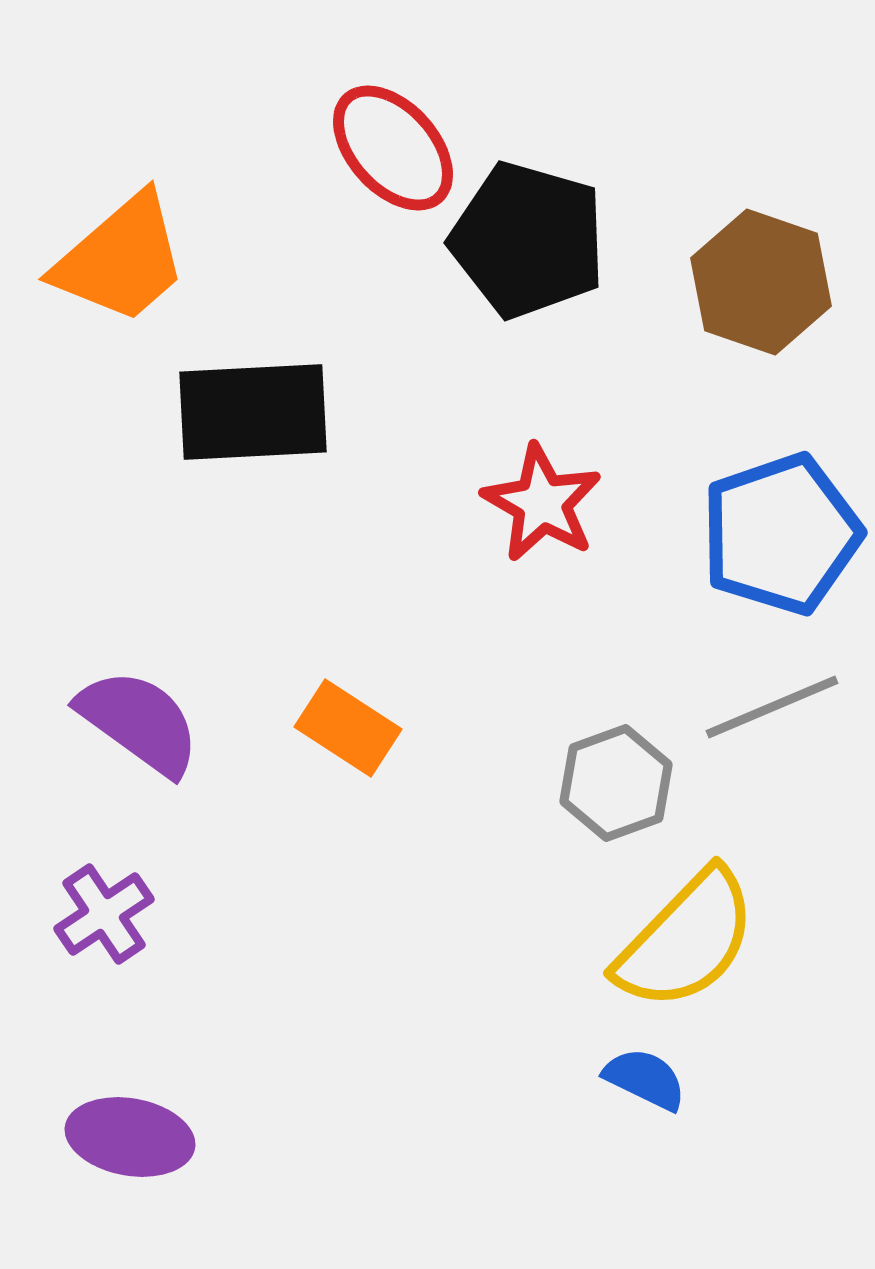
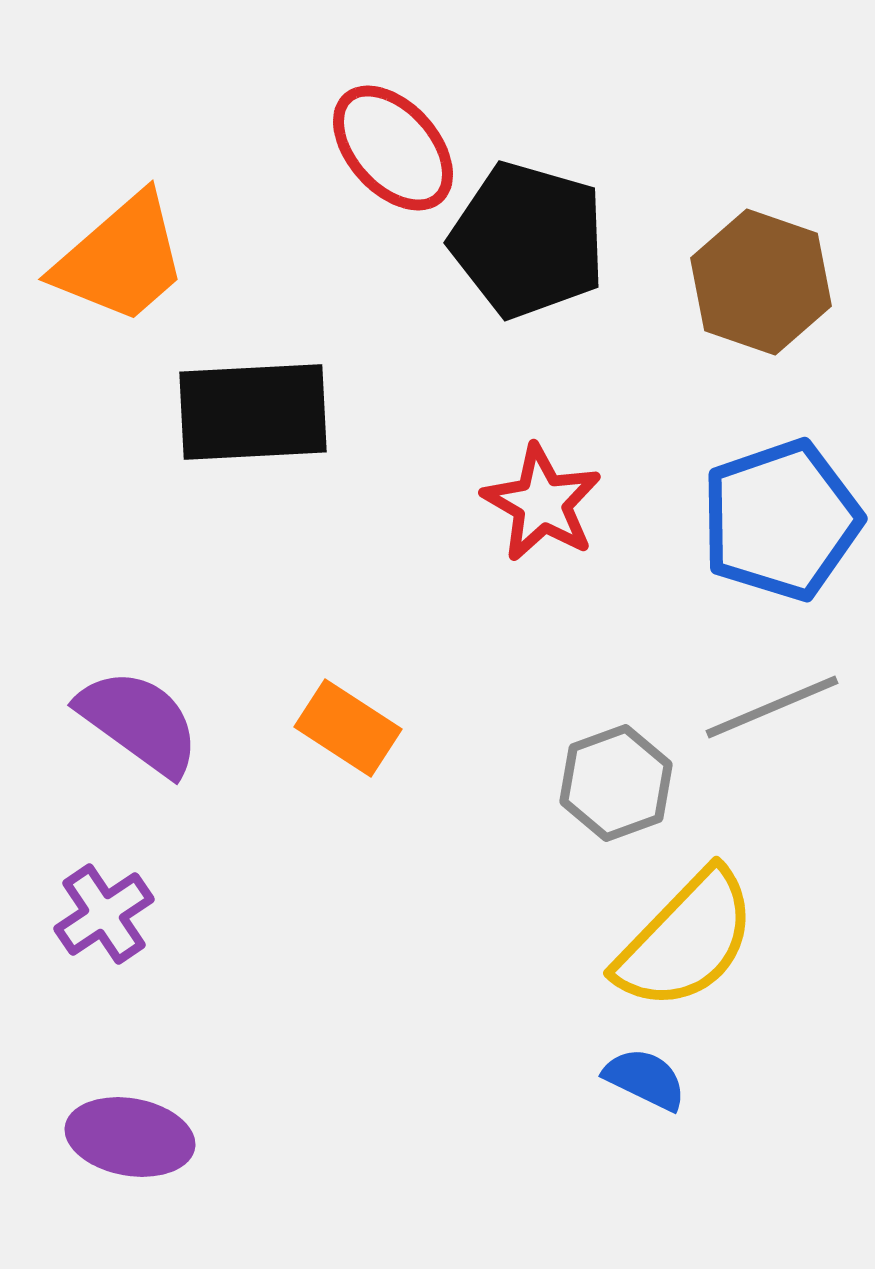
blue pentagon: moved 14 px up
